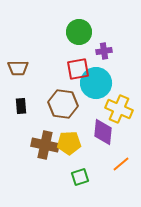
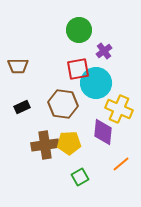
green circle: moved 2 px up
purple cross: rotated 28 degrees counterclockwise
brown trapezoid: moved 2 px up
black rectangle: moved 1 px right, 1 px down; rotated 70 degrees clockwise
brown cross: rotated 20 degrees counterclockwise
green square: rotated 12 degrees counterclockwise
